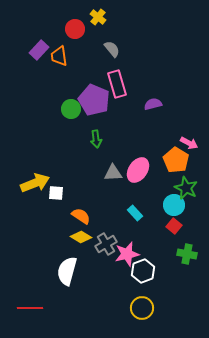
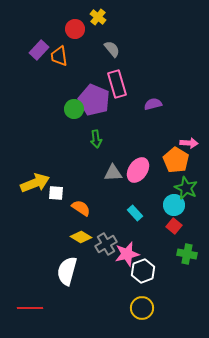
green circle: moved 3 px right
pink arrow: rotated 24 degrees counterclockwise
orange semicircle: moved 8 px up
